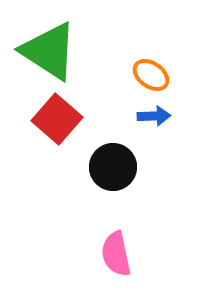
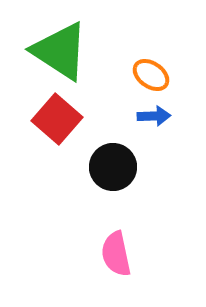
green triangle: moved 11 px right
